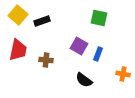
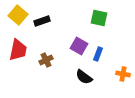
brown cross: rotated 32 degrees counterclockwise
black semicircle: moved 3 px up
